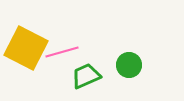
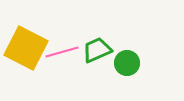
green circle: moved 2 px left, 2 px up
green trapezoid: moved 11 px right, 26 px up
